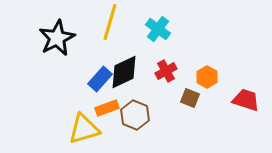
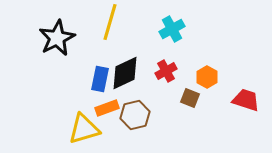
cyan cross: moved 14 px right; rotated 25 degrees clockwise
black diamond: moved 1 px right, 1 px down
blue rectangle: rotated 30 degrees counterclockwise
brown hexagon: rotated 24 degrees clockwise
